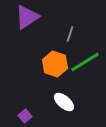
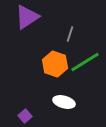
white ellipse: rotated 25 degrees counterclockwise
